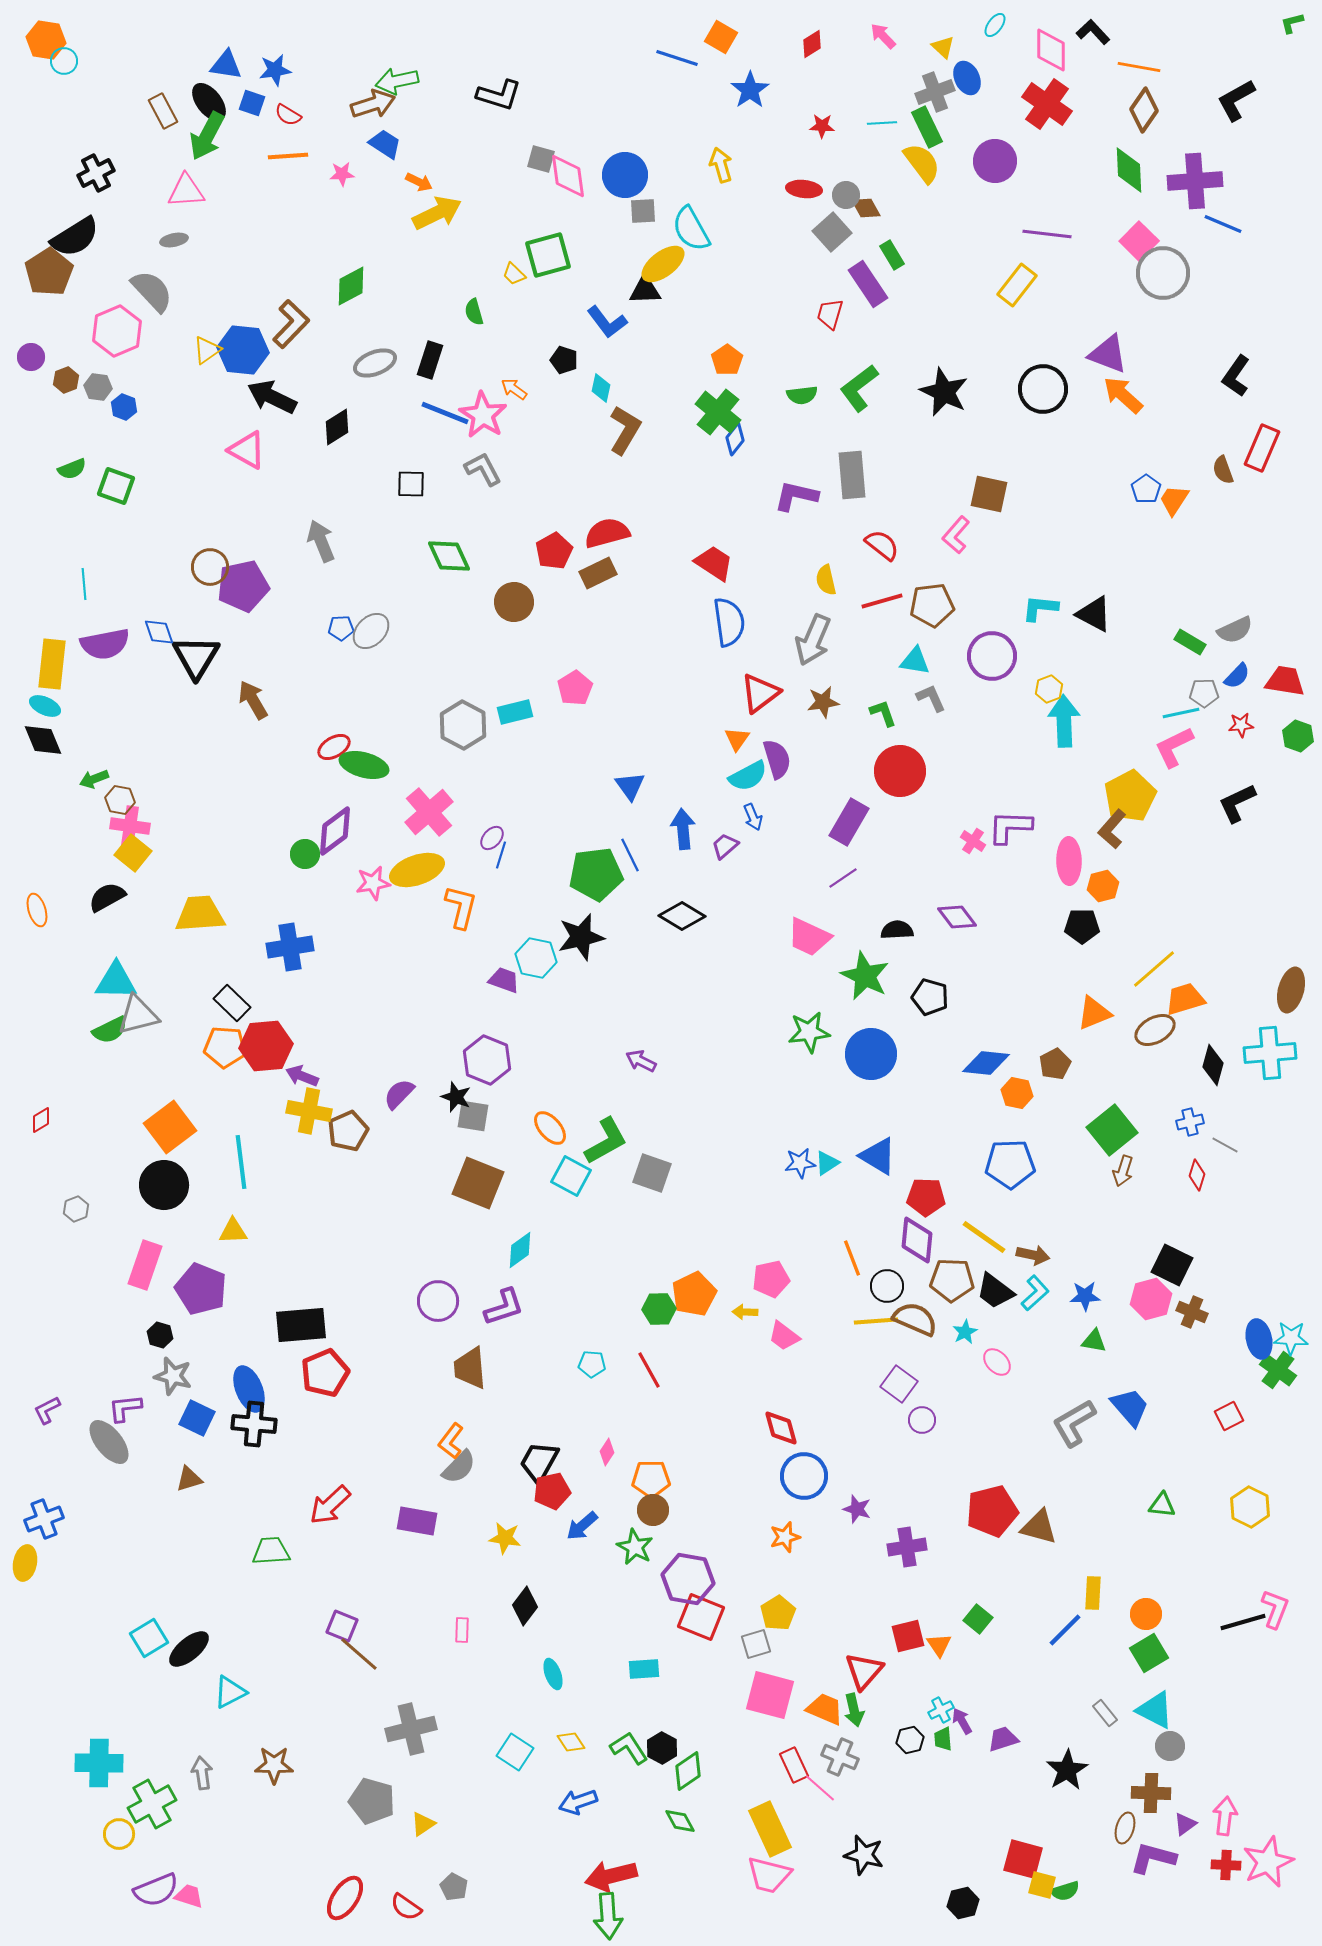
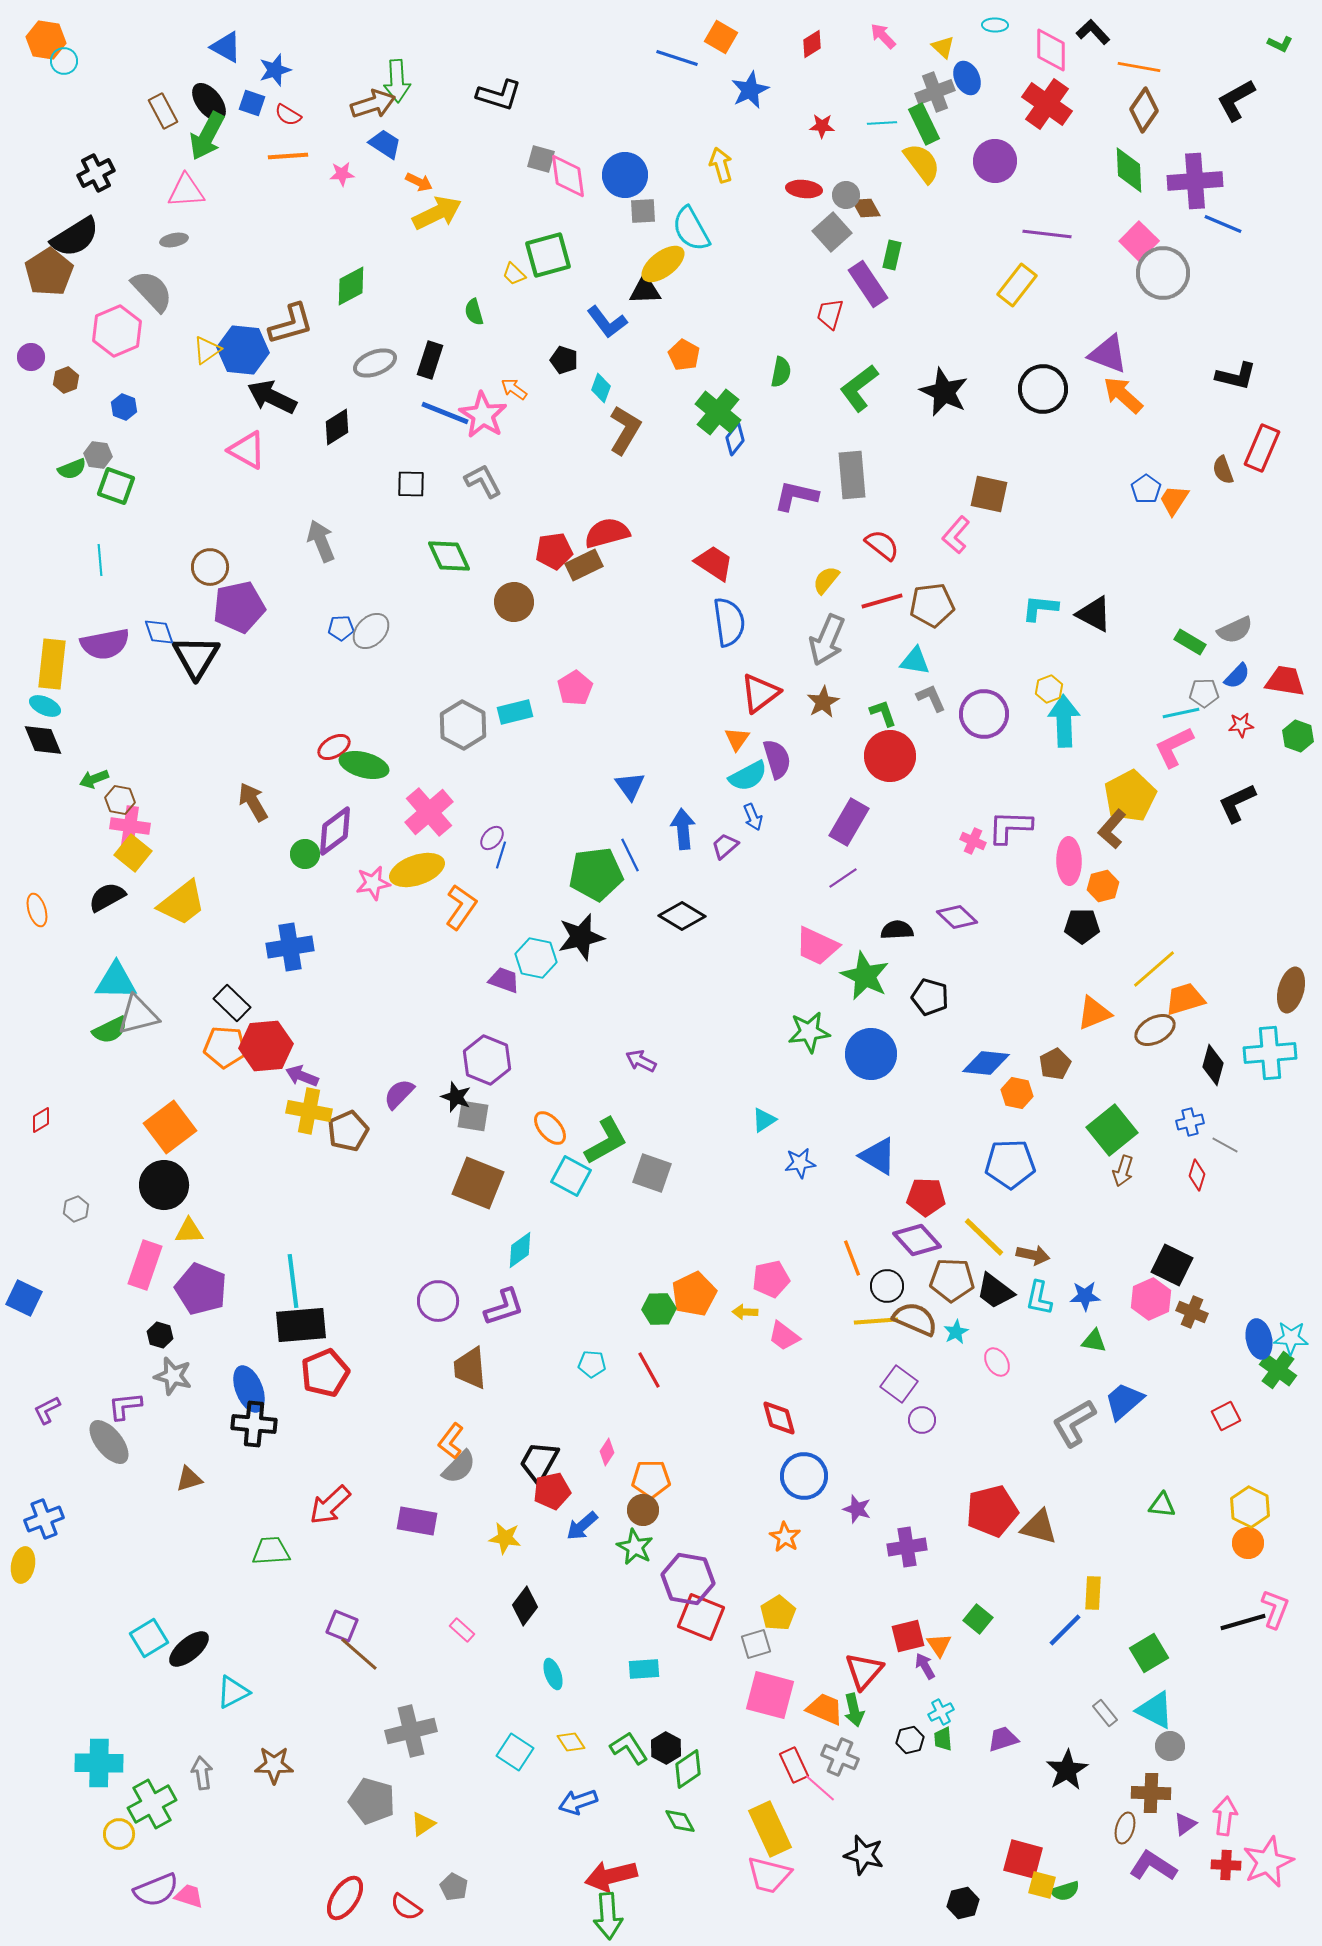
green L-shape at (1292, 23): moved 12 px left, 21 px down; rotated 140 degrees counterclockwise
cyan ellipse at (995, 25): rotated 55 degrees clockwise
blue triangle at (226, 65): moved 18 px up; rotated 20 degrees clockwise
blue star at (275, 70): rotated 8 degrees counterclockwise
green arrow at (397, 81): rotated 81 degrees counterclockwise
blue star at (750, 90): rotated 9 degrees clockwise
green rectangle at (927, 127): moved 3 px left, 3 px up
green rectangle at (892, 255): rotated 44 degrees clockwise
brown L-shape at (291, 324): rotated 30 degrees clockwise
orange pentagon at (727, 360): moved 43 px left, 5 px up; rotated 8 degrees counterclockwise
black L-shape at (1236, 376): rotated 111 degrees counterclockwise
gray hexagon at (98, 387): moved 68 px down
cyan diamond at (601, 388): rotated 8 degrees clockwise
green semicircle at (802, 395): moved 21 px left, 23 px up; rotated 72 degrees counterclockwise
gray L-shape at (483, 469): moved 12 px down
red pentagon at (554, 551): rotated 21 degrees clockwise
brown rectangle at (598, 573): moved 14 px left, 8 px up
yellow semicircle at (826, 580): rotated 52 degrees clockwise
cyan line at (84, 584): moved 16 px right, 24 px up
purple pentagon at (243, 586): moved 4 px left, 21 px down
gray arrow at (813, 640): moved 14 px right
purple circle at (992, 656): moved 8 px left, 58 px down
brown arrow at (253, 700): moved 102 px down
brown star at (823, 702): rotated 20 degrees counterclockwise
red circle at (900, 771): moved 10 px left, 15 px up
pink cross at (973, 841): rotated 10 degrees counterclockwise
orange L-shape at (461, 907): rotated 21 degrees clockwise
yellow trapezoid at (200, 914): moved 18 px left, 11 px up; rotated 146 degrees clockwise
purple diamond at (957, 917): rotated 9 degrees counterclockwise
pink trapezoid at (809, 937): moved 8 px right, 9 px down
cyan line at (241, 1162): moved 52 px right, 119 px down
cyan triangle at (827, 1163): moved 63 px left, 43 px up
yellow triangle at (233, 1231): moved 44 px left
yellow line at (984, 1237): rotated 9 degrees clockwise
purple diamond at (917, 1240): rotated 48 degrees counterclockwise
cyan L-shape at (1035, 1293): moved 4 px right, 5 px down; rotated 144 degrees clockwise
pink hexagon at (1151, 1299): rotated 9 degrees counterclockwise
cyan star at (965, 1332): moved 9 px left
pink ellipse at (997, 1362): rotated 12 degrees clockwise
blue trapezoid at (1130, 1407): moved 6 px left, 6 px up; rotated 90 degrees counterclockwise
purple L-shape at (125, 1408): moved 2 px up
red square at (1229, 1416): moved 3 px left
blue square at (197, 1418): moved 173 px left, 120 px up
red diamond at (781, 1428): moved 2 px left, 10 px up
brown circle at (653, 1510): moved 10 px left
orange star at (785, 1537): rotated 24 degrees counterclockwise
yellow ellipse at (25, 1563): moved 2 px left, 2 px down
orange circle at (1146, 1614): moved 102 px right, 71 px up
pink rectangle at (462, 1630): rotated 50 degrees counterclockwise
cyan triangle at (230, 1692): moved 3 px right
cyan cross at (941, 1710): moved 2 px down
purple arrow at (962, 1721): moved 37 px left, 55 px up
gray cross at (411, 1729): moved 2 px down
black hexagon at (662, 1748): moved 4 px right
green diamond at (688, 1771): moved 2 px up
purple L-shape at (1153, 1858): moved 8 px down; rotated 18 degrees clockwise
